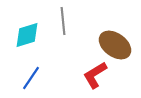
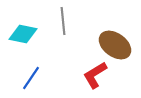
cyan diamond: moved 4 px left, 1 px up; rotated 28 degrees clockwise
